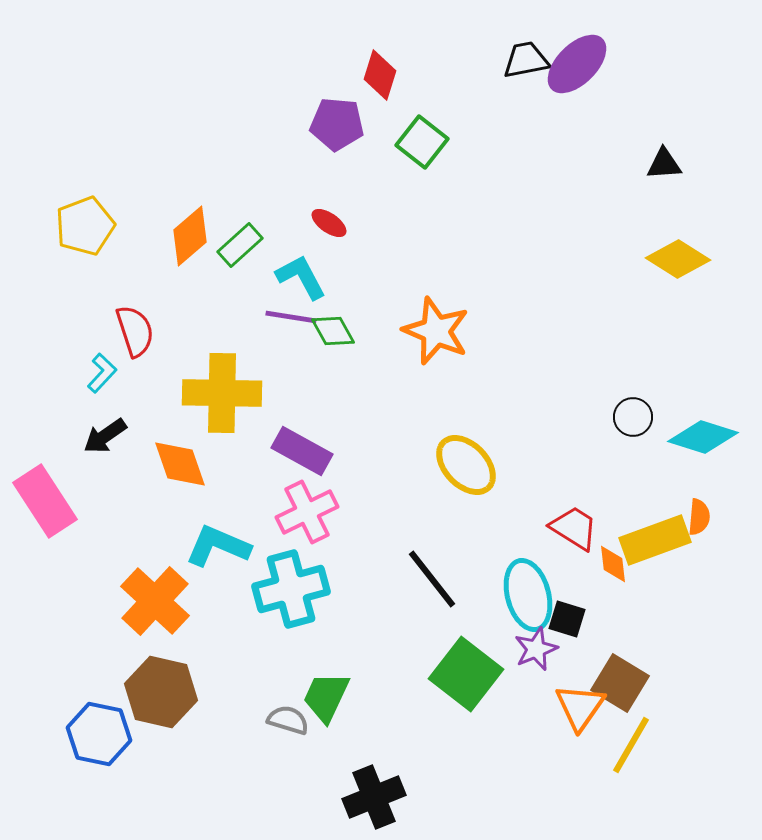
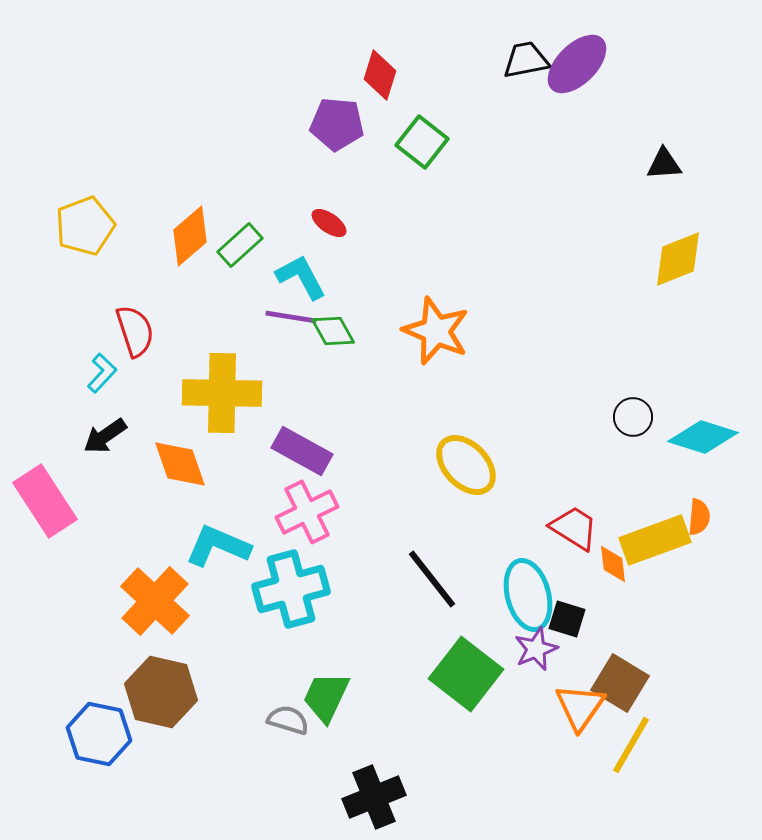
yellow diamond at (678, 259): rotated 54 degrees counterclockwise
